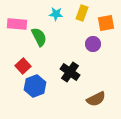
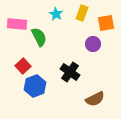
cyan star: rotated 24 degrees clockwise
brown semicircle: moved 1 px left
